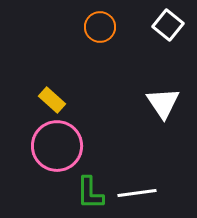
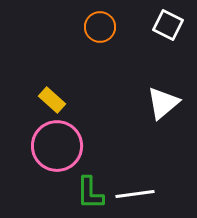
white square: rotated 12 degrees counterclockwise
white triangle: rotated 24 degrees clockwise
white line: moved 2 px left, 1 px down
